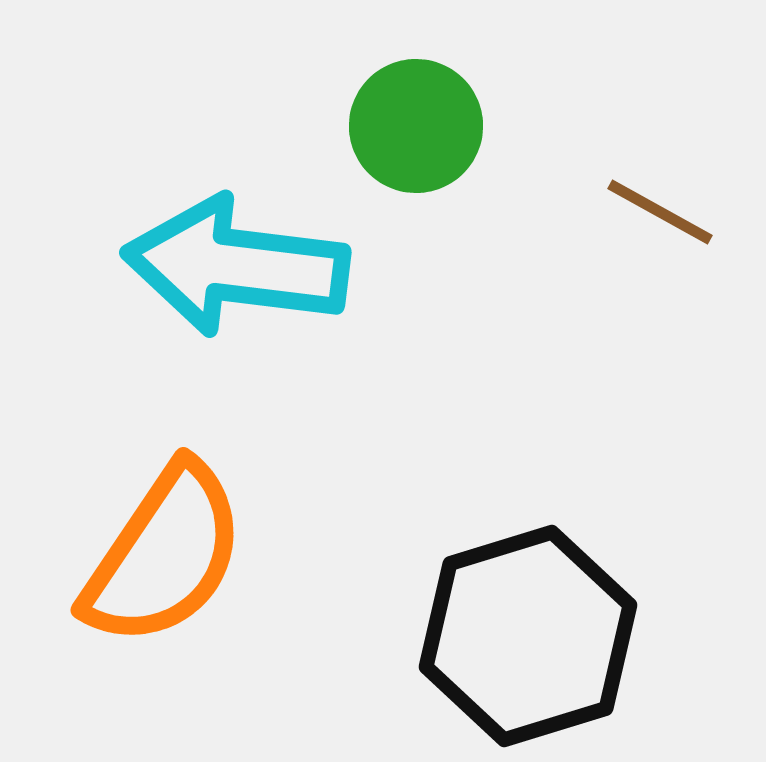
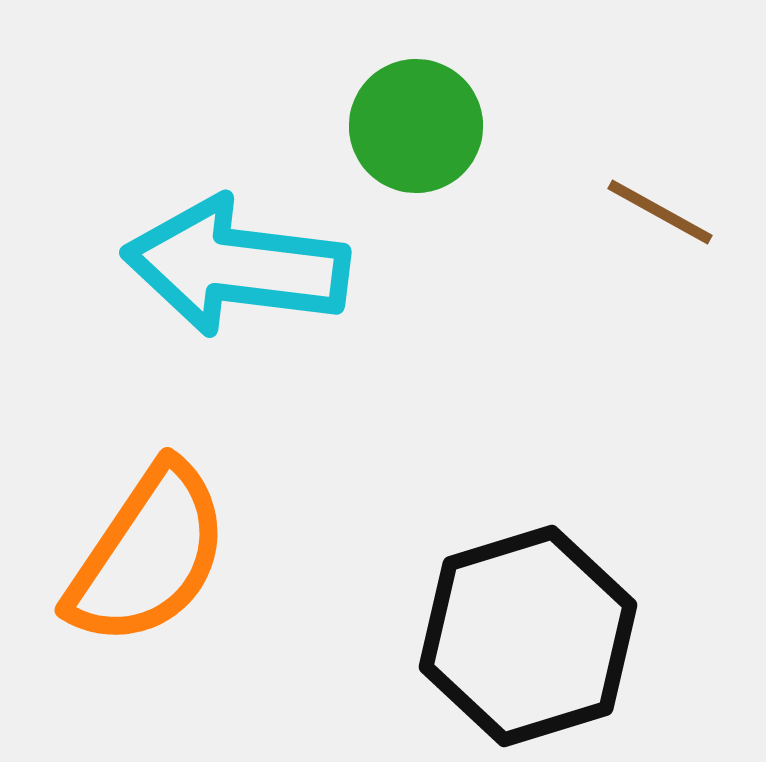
orange semicircle: moved 16 px left
